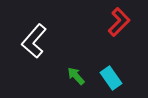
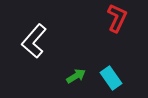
red L-shape: moved 2 px left, 4 px up; rotated 20 degrees counterclockwise
green arrow: rotated 102 degrees clockwise
